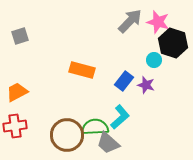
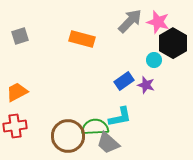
black hexagon: rotated 12 degrees clockwise
orange rectangle: moved 31 px up
blue rectangle: rotated 18 degrees clockwise
cyan L-shape: rotated 30 degrees clockwise
brown circle: moved 1 px right, 1 px down
